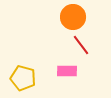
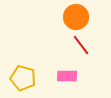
orange circle: moved 3 px right
pink rectangle: moved 5 px down
